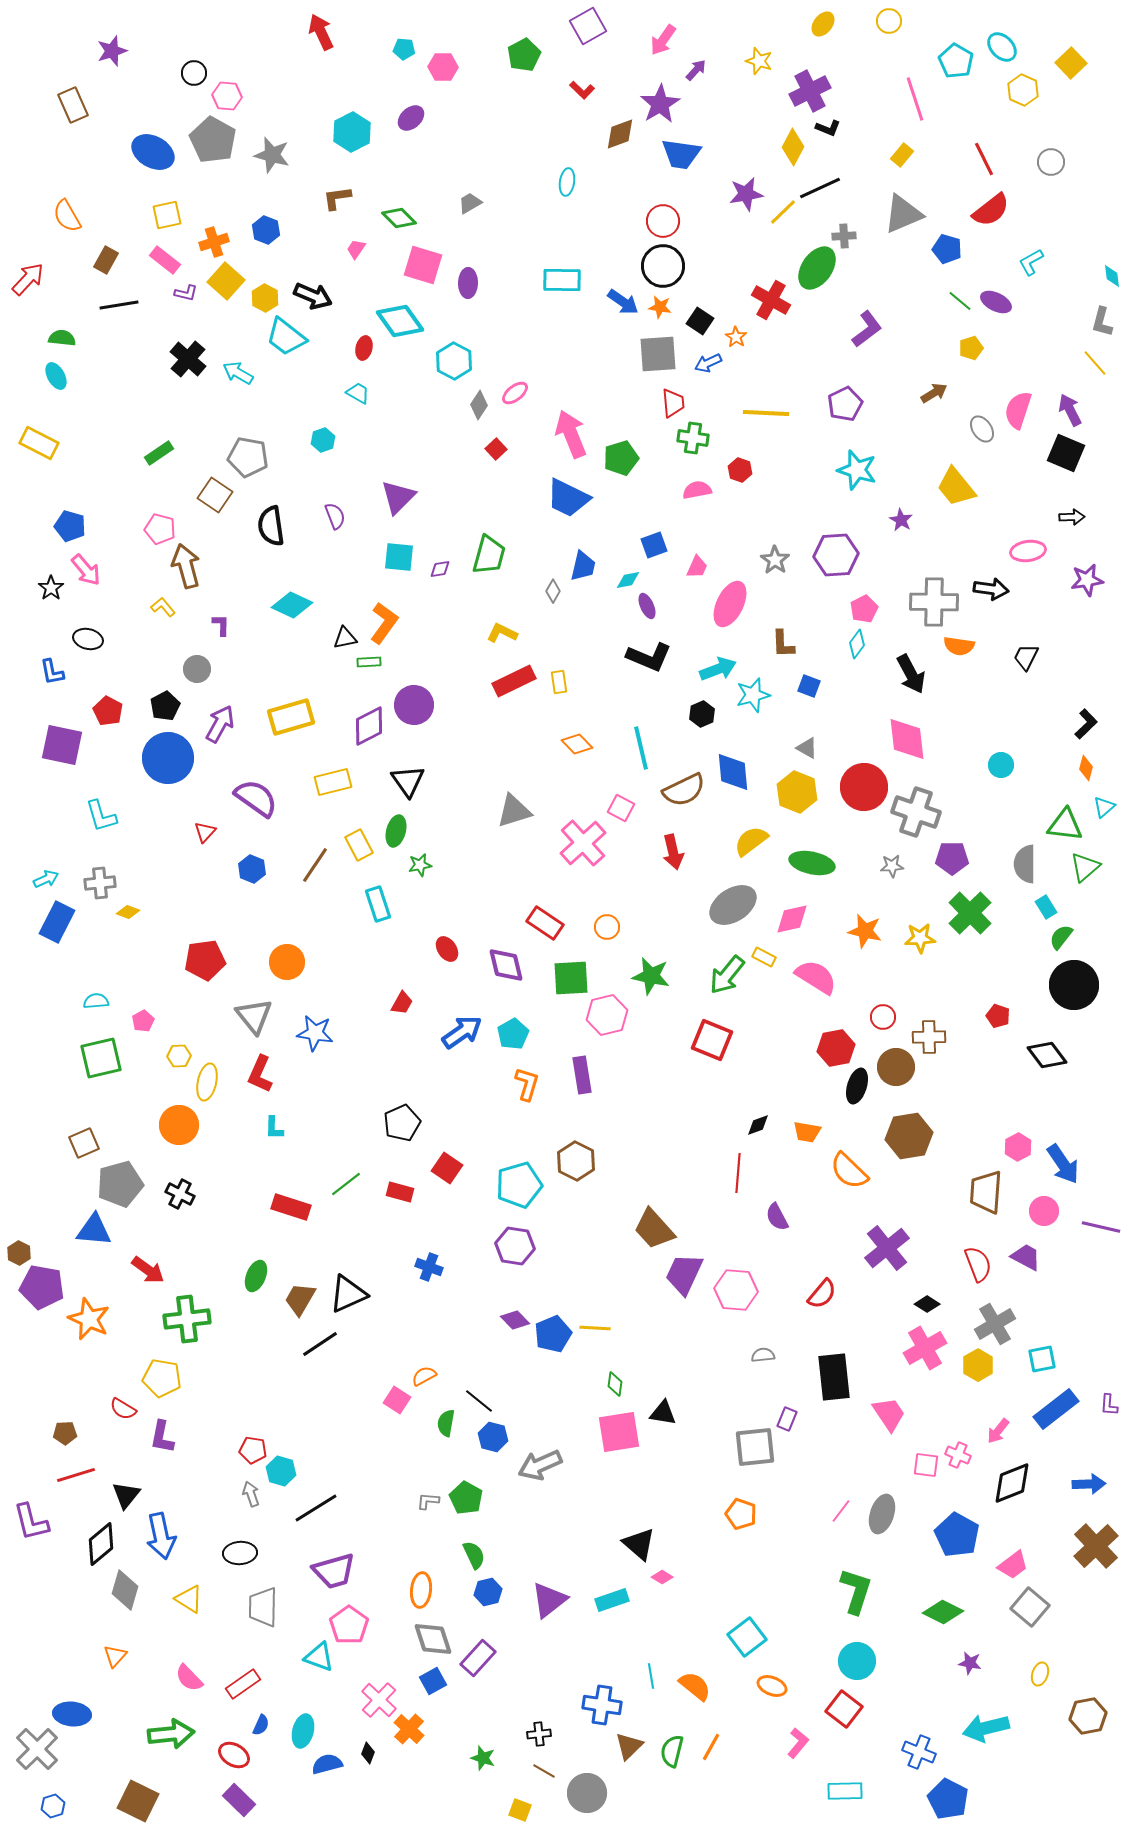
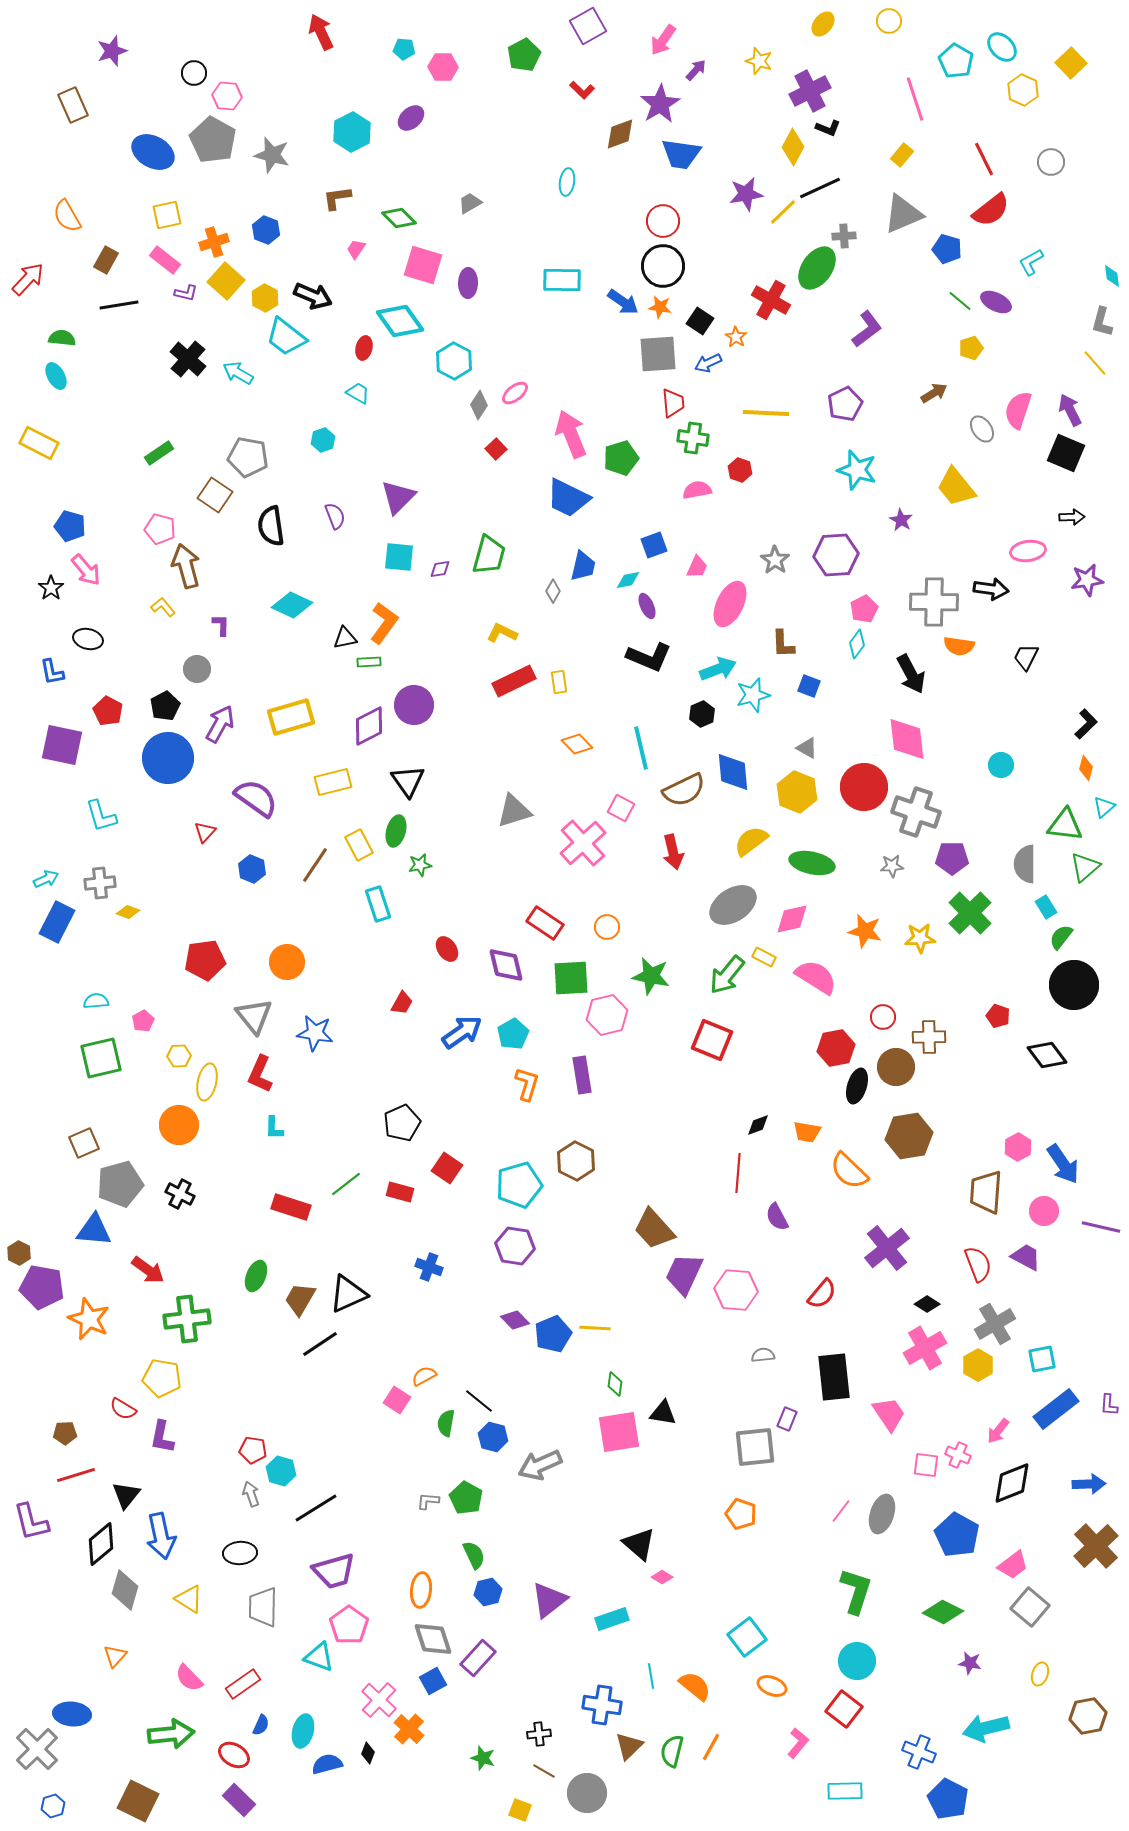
cyan rectangle at (612, 1600): moved 19 px down
